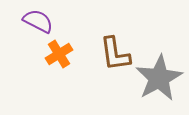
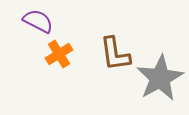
gray star: moved 1 px right
